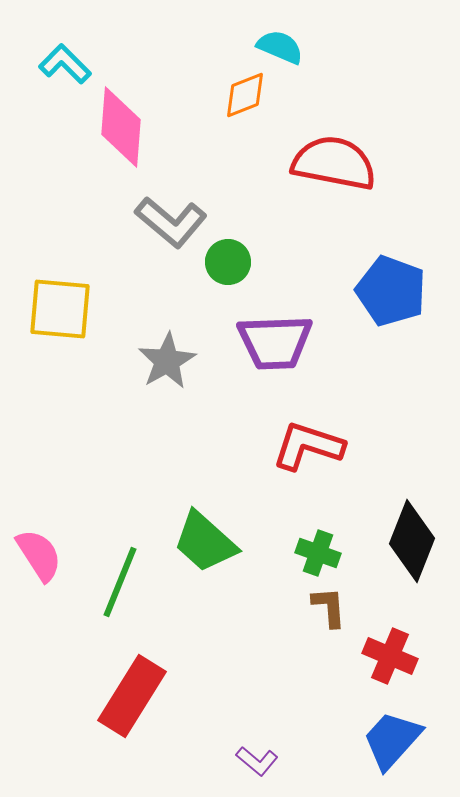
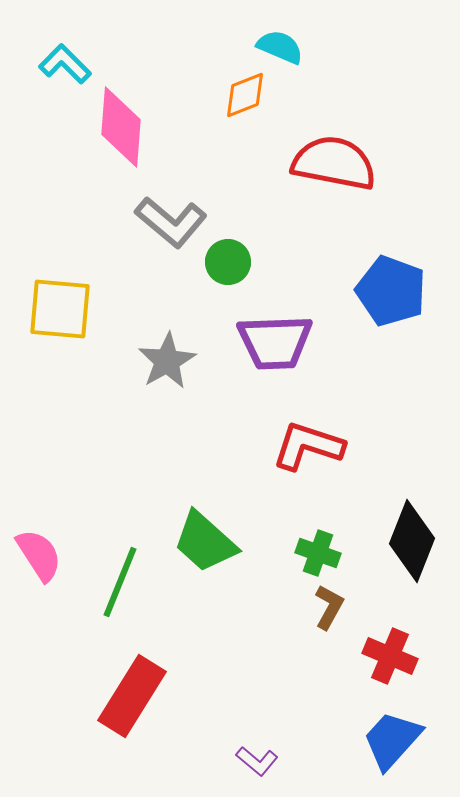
brown L-shape: rotated 33 degrees clockwise
